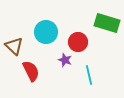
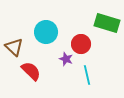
red circle: moved 3 px right, 2 px down
brown triangle: moved 1 px down
purple star: moved 1 px right, 1 px up
red semicircle: rotated 20 degrees counterclockwise
cyan line: moved 2 px left
